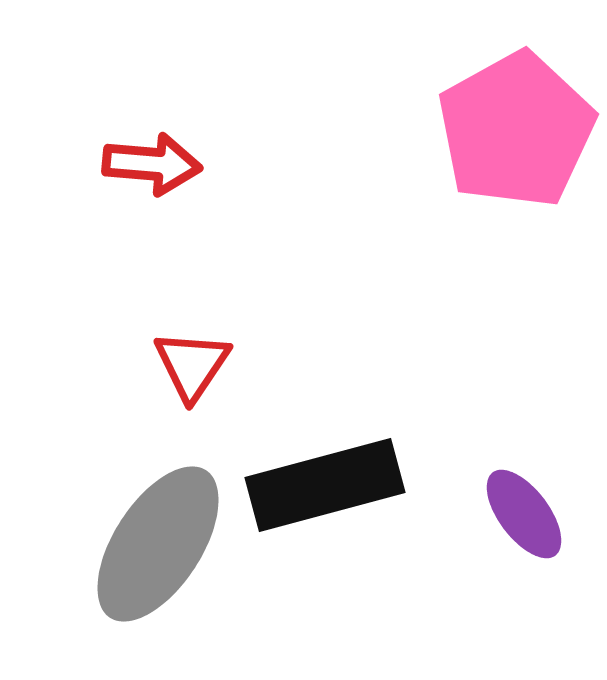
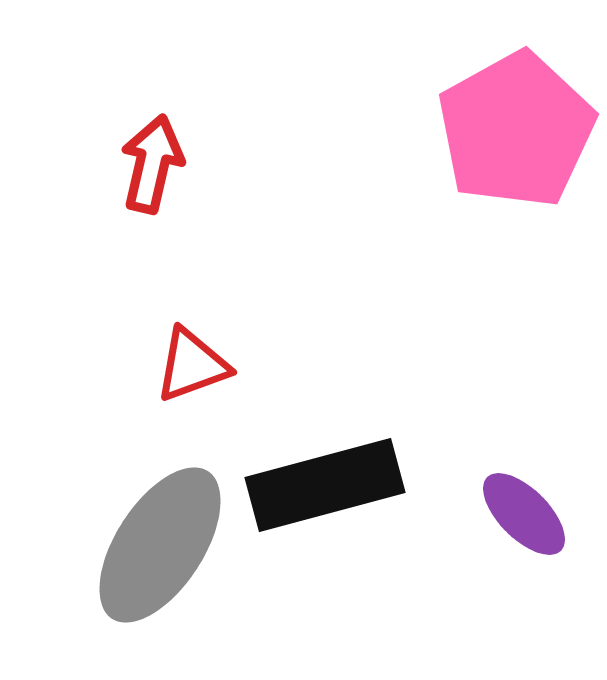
red arrow: rotated 82 degrees counterclockwise
red triangle: rotated 36 degrees clockwise
purple ellipse: rotated 8 degrees counterclockwise
gray ellipse: moved 2 px right, 1 px down
